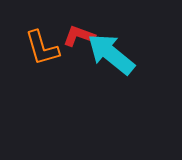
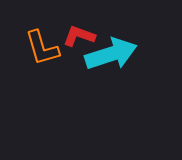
cyan arrow: rotated 123 degrees clockwise
